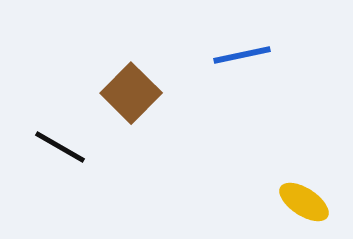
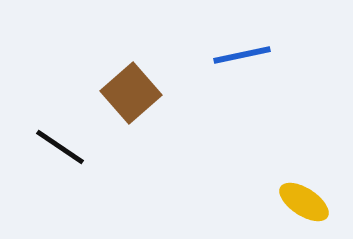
brown square: rotated 4 degrees clockwise
black line: rotated 4 degrees clockwise
